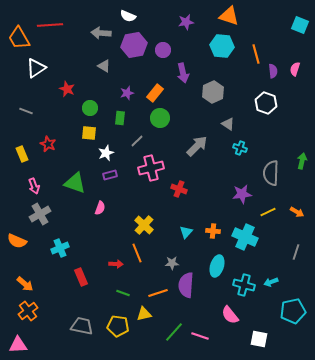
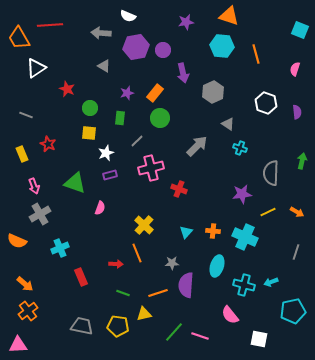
cyan square at (300, 25): moved 5 px down
purple hexagon at (134, 45): moved 2 px right, 2 px down
purple semicircle at (273, 71): moved 24 px right, 41 px down
gray line at (26, 111): moved 4 px down
